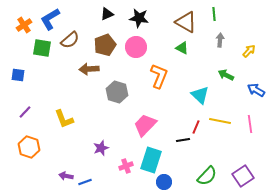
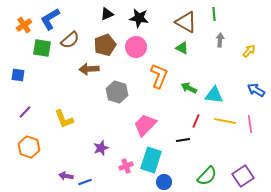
green arrow: moved 37 px left, 13 px down
cyan triangle: moved 14 px right; rotated 36 degrees counterclockwise
yellow line: moved 5 px right
red line: moved 6 px up
